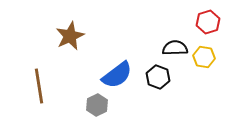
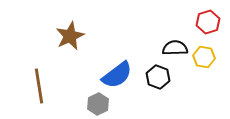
gray hexagon: moved 1 px right, 1 px up
